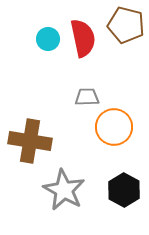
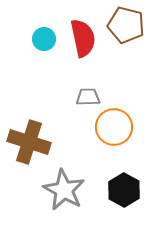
cyan circle: moved 4 px left
gray trapezoid: moved 1 px right
brown cross: moved 1 px left, 1 px down; rotated 9 degrees clockwise
